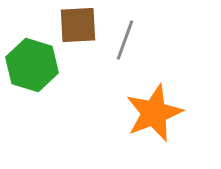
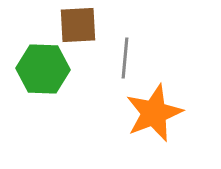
gray line: moved 18 px down; rotated 15 degrees counterclockwise
green hexagon: moved 11 px right, 4 px down; rotated 15 degrees counterclockwise
